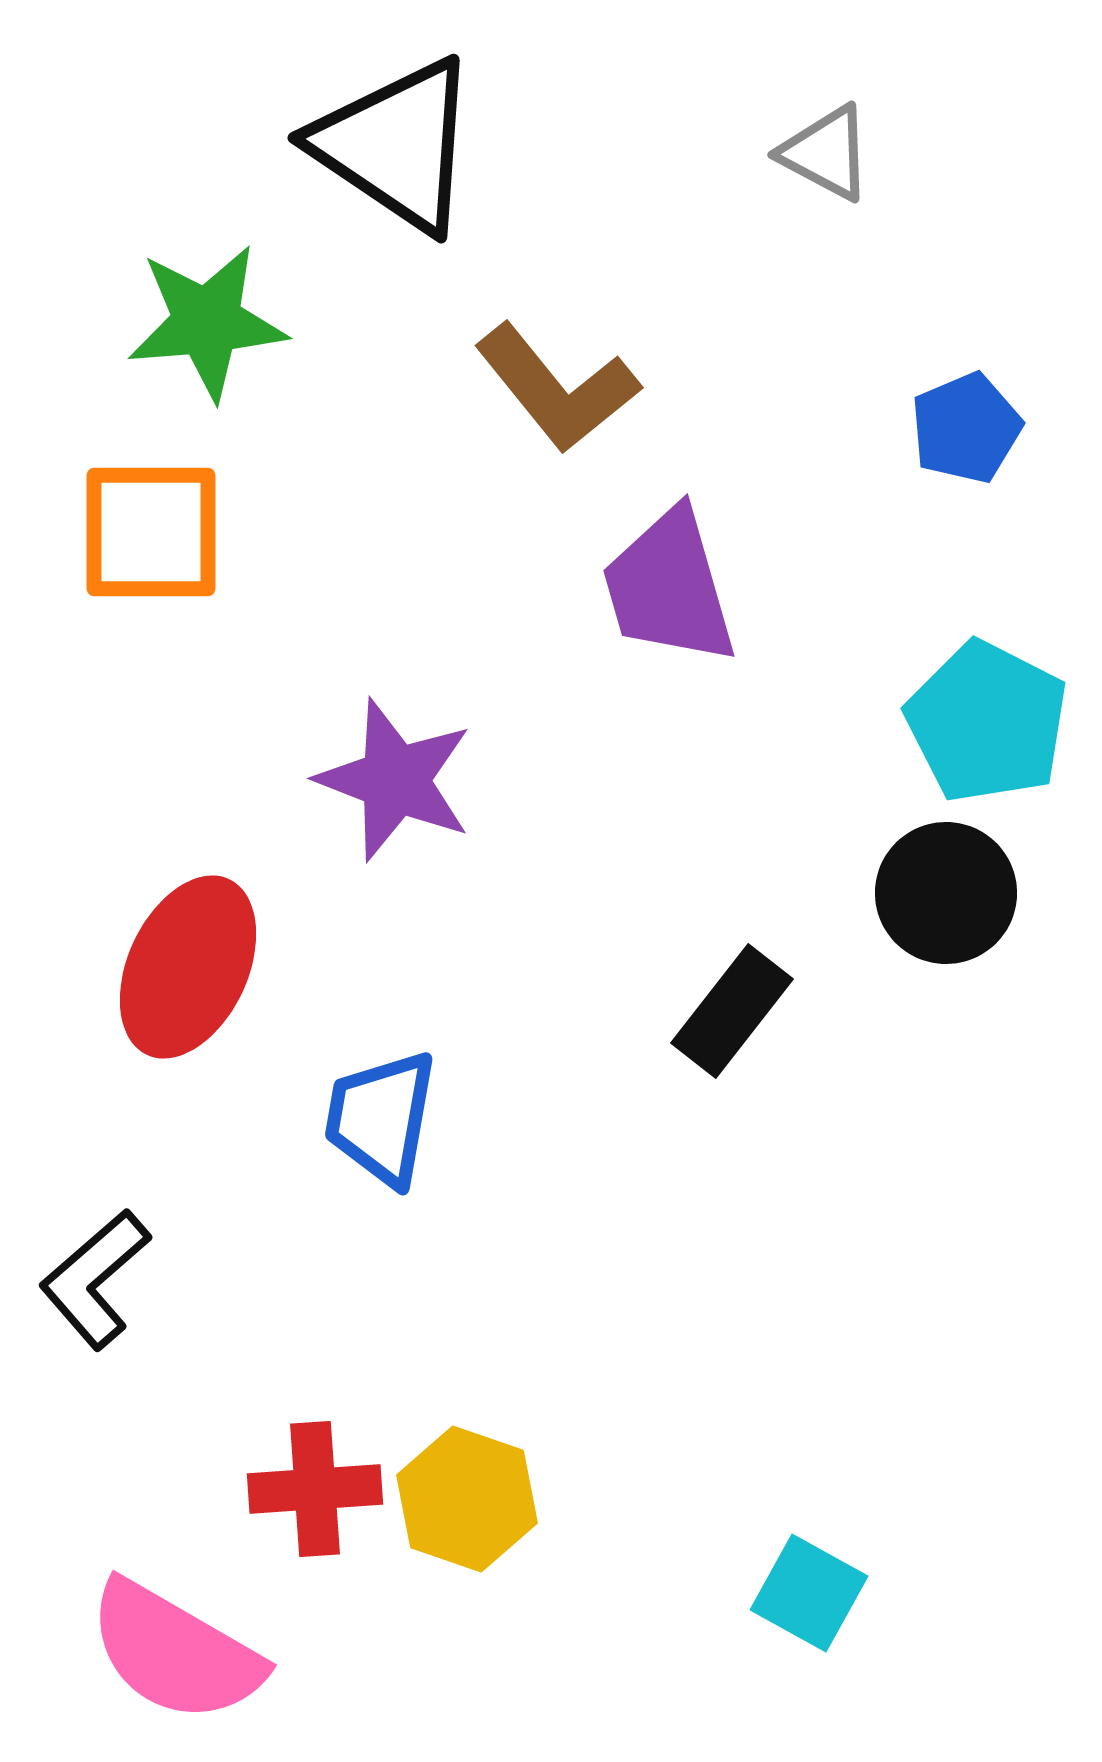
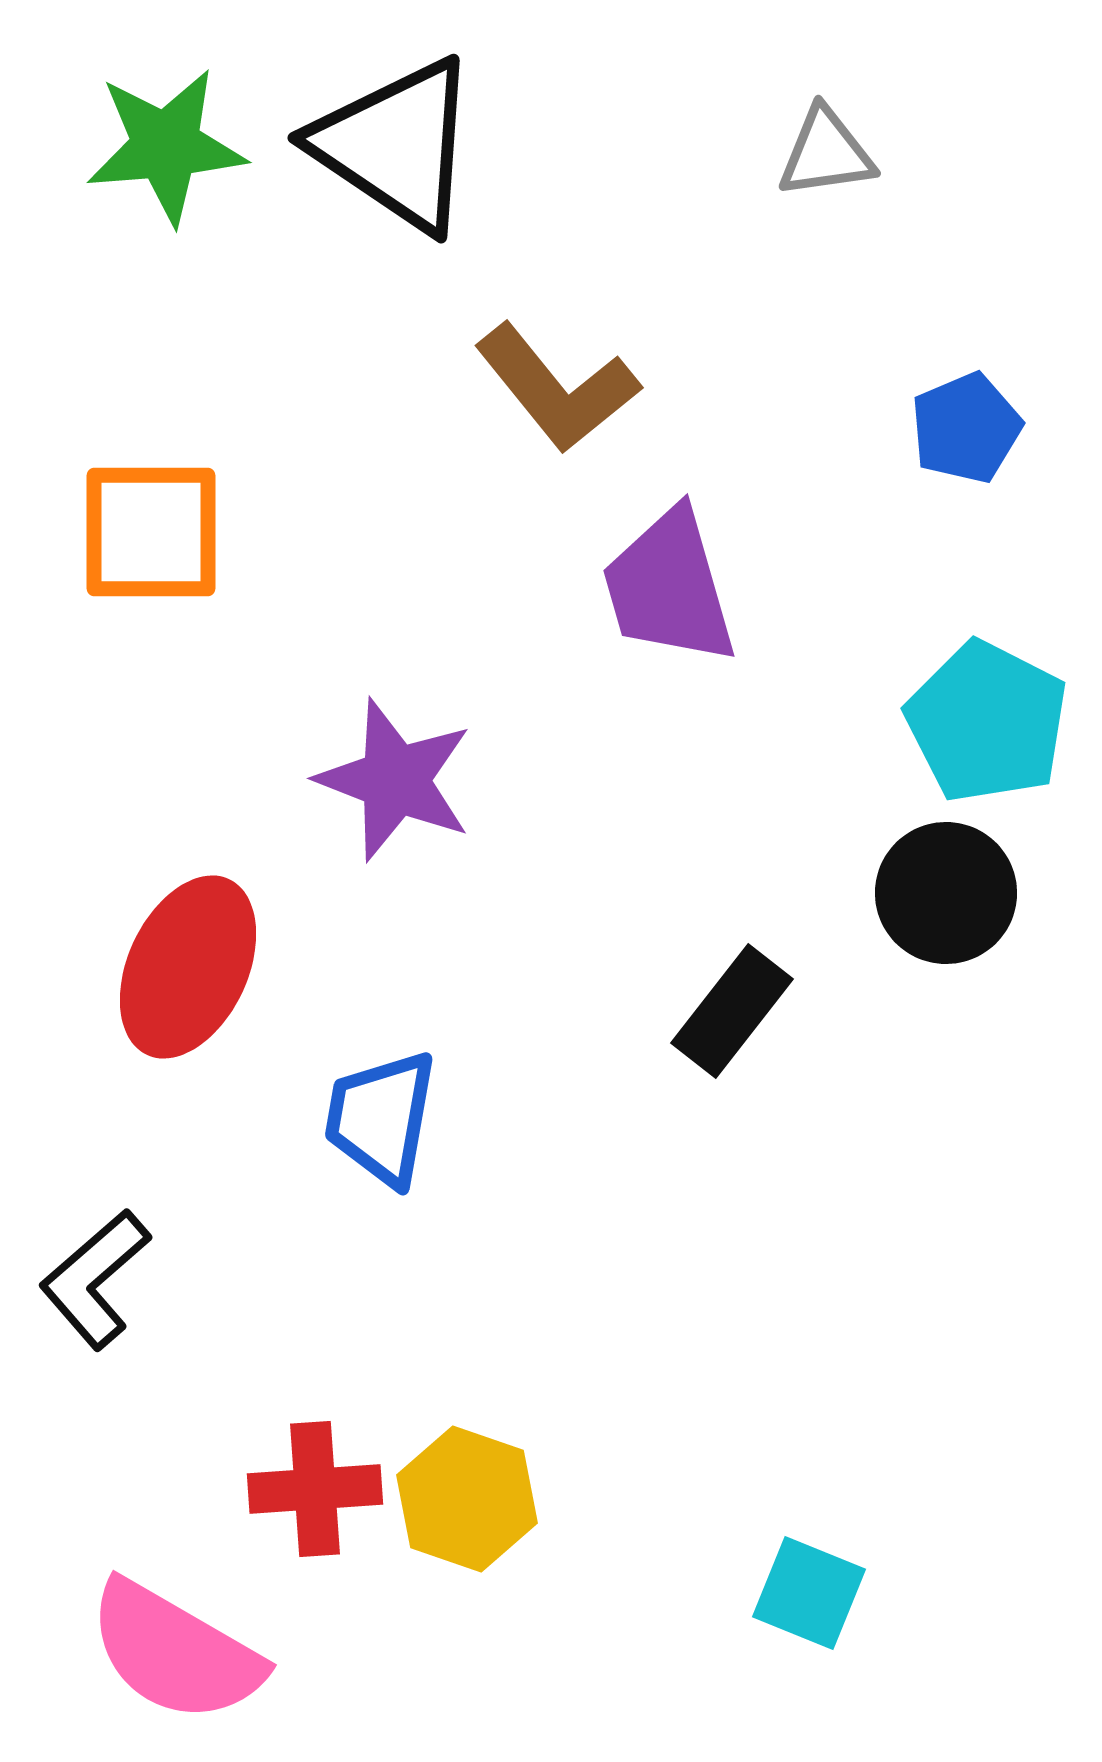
gray triangle: rotated 36 degrees counterclockwise
green star: moved 41 px left, 176 px up
cyan square: rotated 7 degrees counterclockwise
